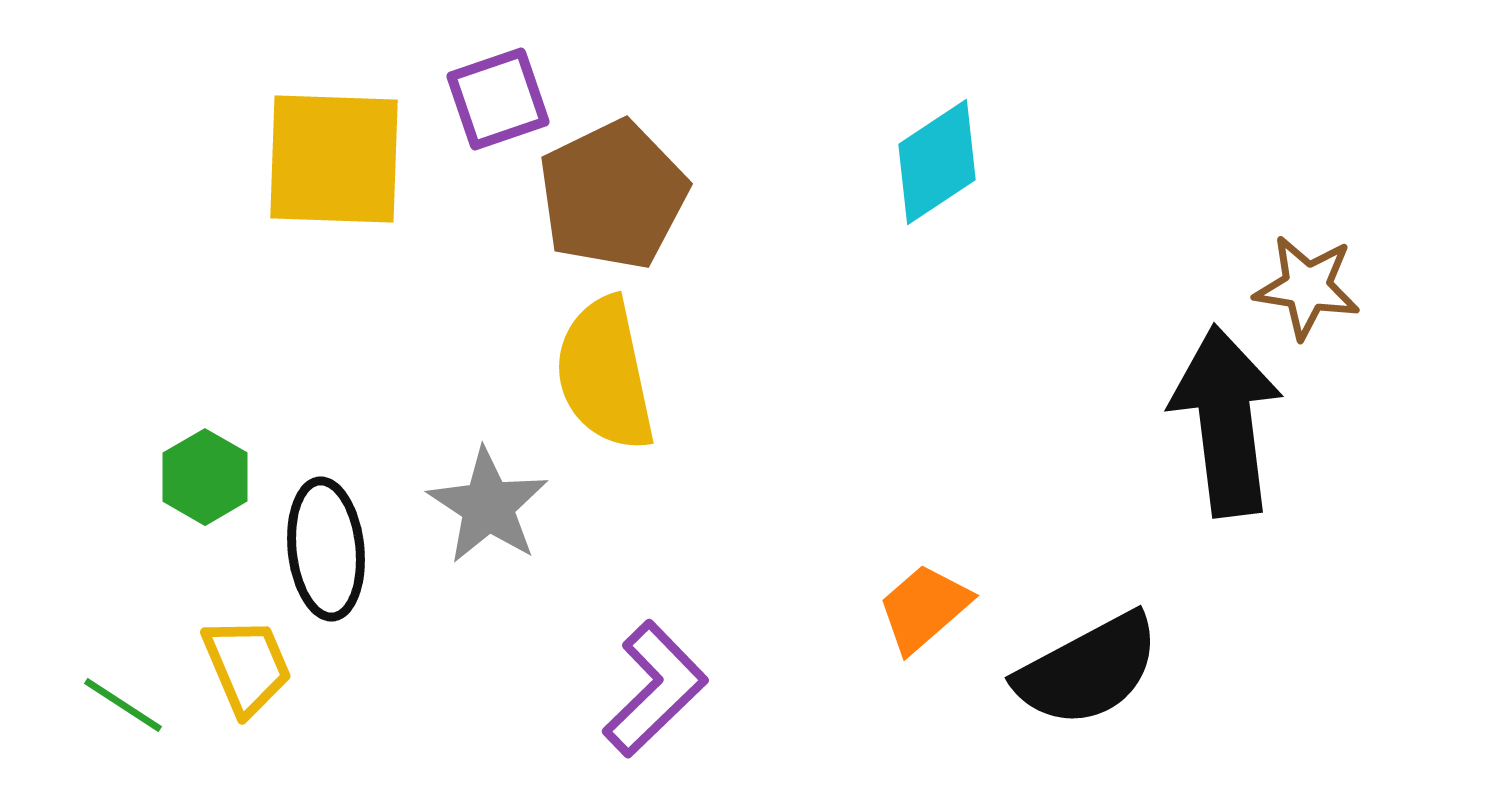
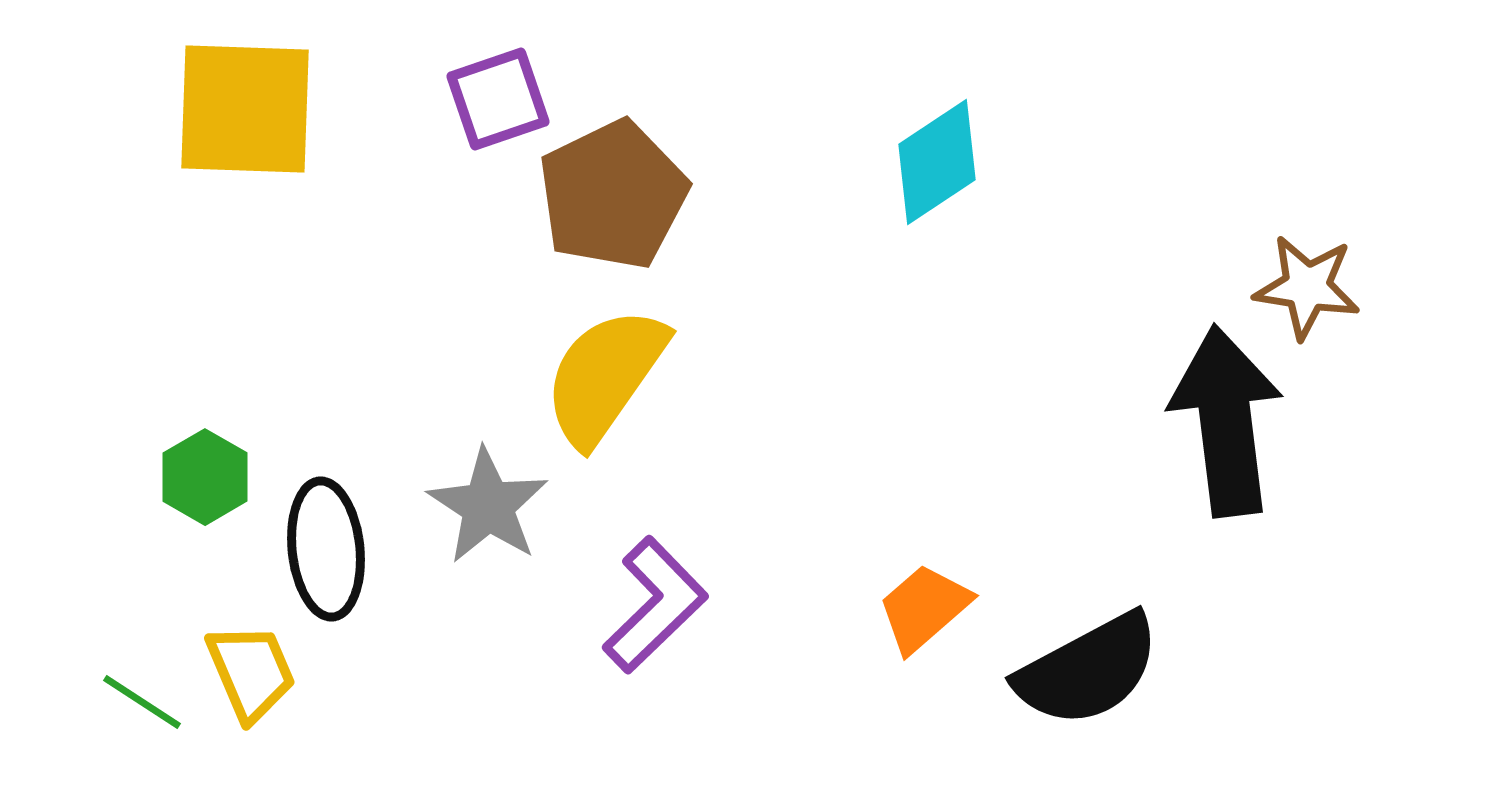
yellow square: moved 89 px left, 50 px up
yellow semicircle: moved 2 px down; rotated 47 degrees clockwise
yellow trapezoid: moved 4 px right, 6 px down
purple L-shape: moved 84 px up
green line: moved 19 px right, 3 px up
